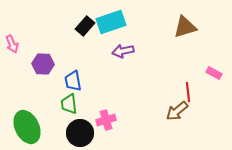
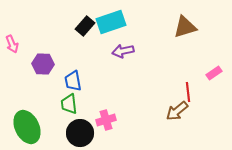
pink rectangle: rotated 63 degrees counterclockwise
